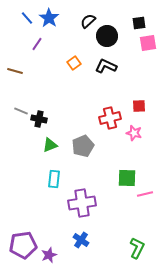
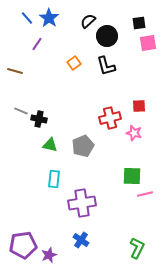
black L-shape: rotated 130 degrees counterclockwise
green triangle: rotated 35 degrees clockwise
green square: moved 5 px right, 2 px up
